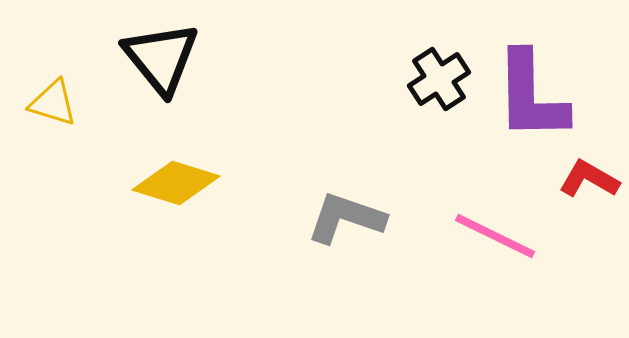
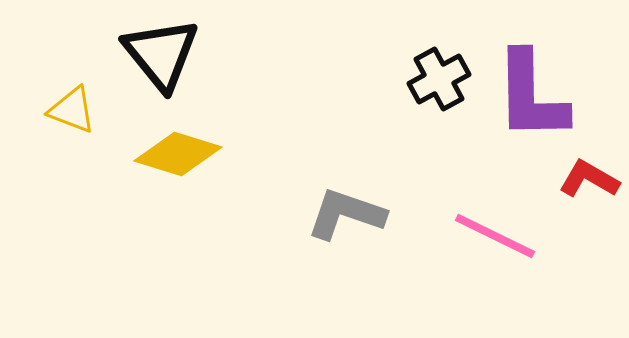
black triangle: moved 4 px up
black cross: rotated 4 degrees clockwise
yellow triangle: moved 19 px right, 7 px down; rotated 4 degrees clockwise
yellow diamond: moved 2 px right, 29 px up
gray L-shape: moved 4 px up
